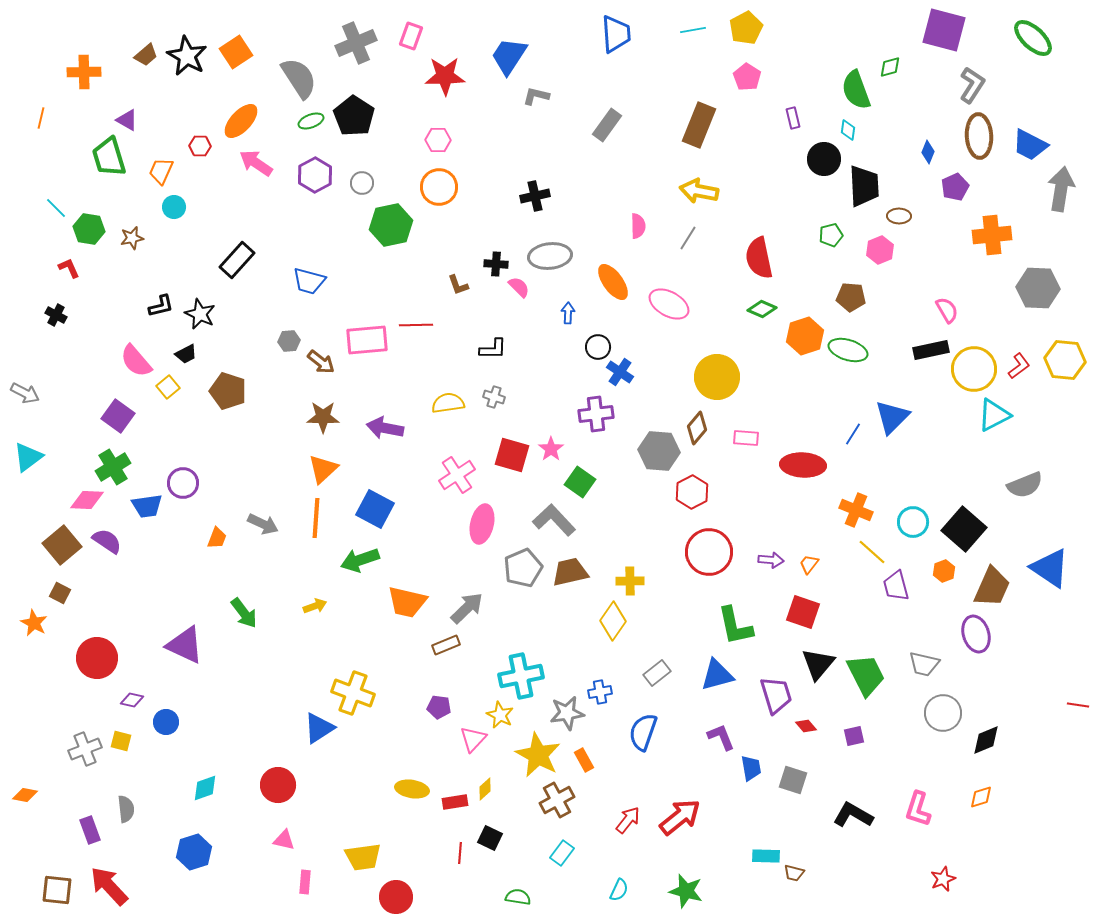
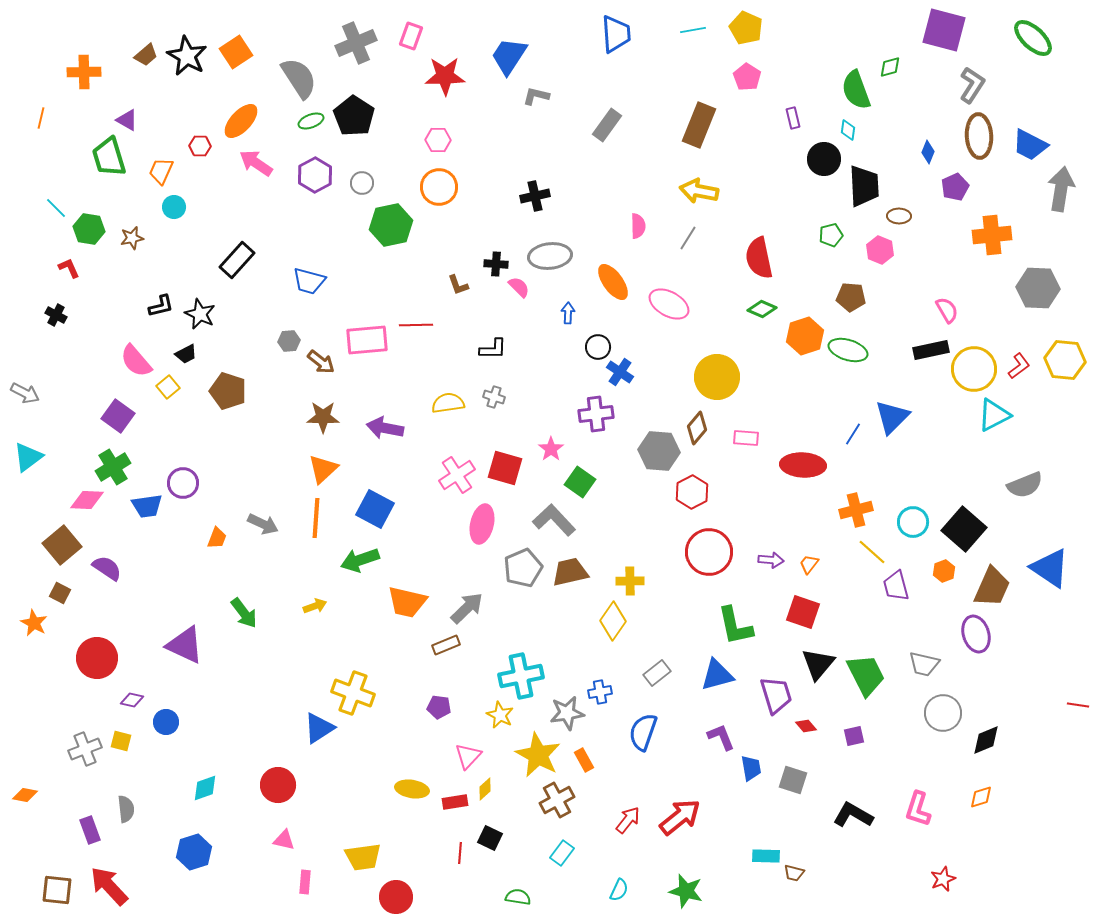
yellow pentagon at (746, 28): rotated 20 degrees counterclockwise
pink hexagon at (880, 250): rotated 16 degrees counterclockwise
red square at (512, 455): moved 7 px left, 13 px down
orange cross at (856, 510): rotated 36 degrees counterclockwise
purple semicircle at (107, 541): moved 27 px down
pink triangle at (473, 739): moved 5 px left, 17 px down
